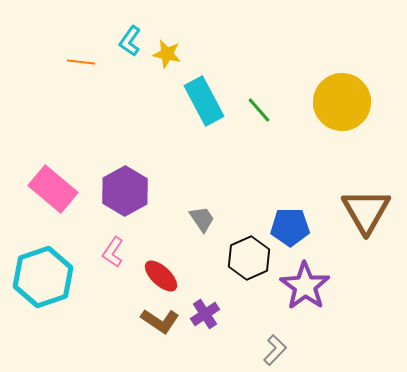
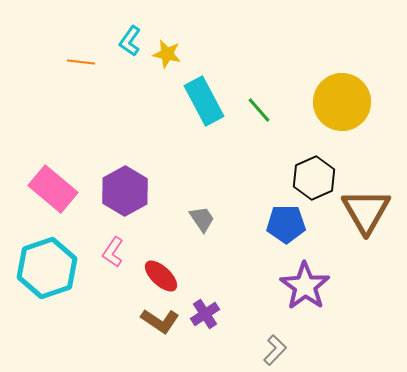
blue pentagon: moved 4 px left, 3 px up
black hexagon: moved 65 px right, 80 px up
cyan hexagon: moved 4 px right, 9 px up
